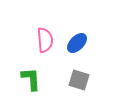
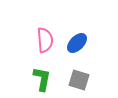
green L-shape: moved 11 px right; rotated 15 degrees clockwise
